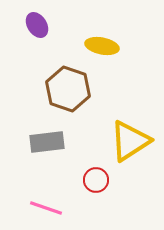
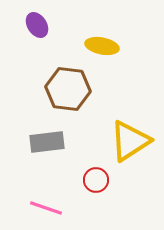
brown hexagon: rotated 12 degrees counterclockwise
